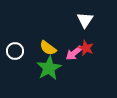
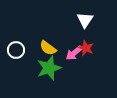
white circle: moved 1 px right, 1 px up
green star: rotated 10 degrees clockwise
